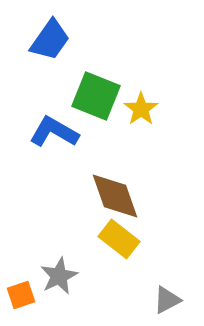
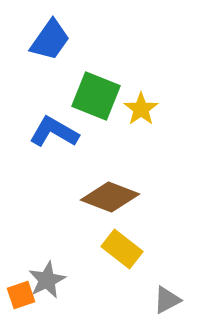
brown diamond: moved 5 px left, 1 px down; rotated 50 degrees counterclockwise
yellow rectangle: moved 3 px right, 10 px down
gray star: moved 12 px left, 4 px down
